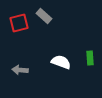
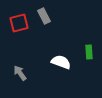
gray rectangle: rotated 21 degrees clockwise
green rectangle: moved 1 px left, 6 px up
gray arrow: moved 3 px down; rotated 49 degrees clockwise
